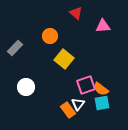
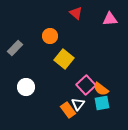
pink triangle: moved 7 px right, 7 px up
pink square: rotated 24 degrees counterclockwise
